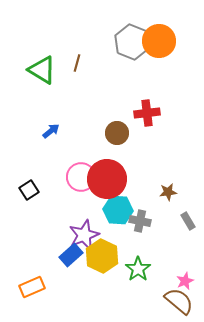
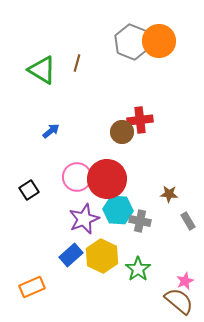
red cross: moved 7 px left, 7 px down
brown circle: moved 5 px right, 1 px up
pink circle: moved 4 px left
brown star: moved 1 px right, 2 px down; rotated 12 degrees clockwise
purple star: moved 16 px up
